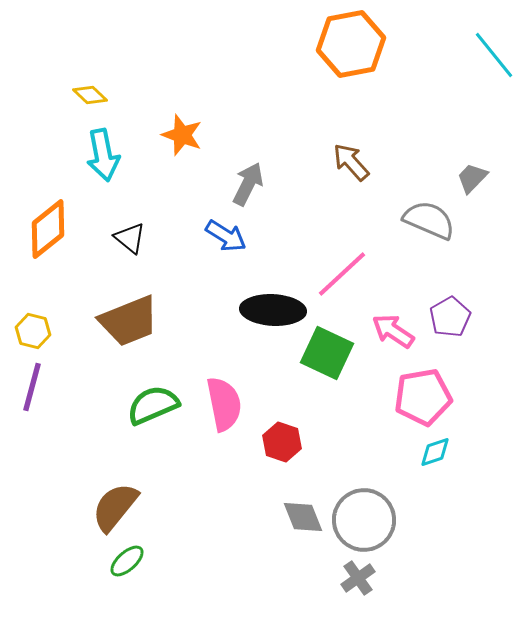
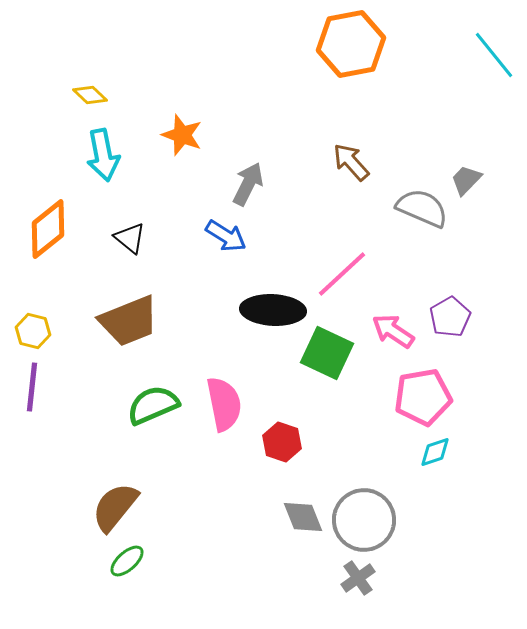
gray trapezoid: moved 6 px left, 2 px down
gray semicircle: moved 7 px left, 12 px up
purple line: rotated 9 degrees counterclockwise
